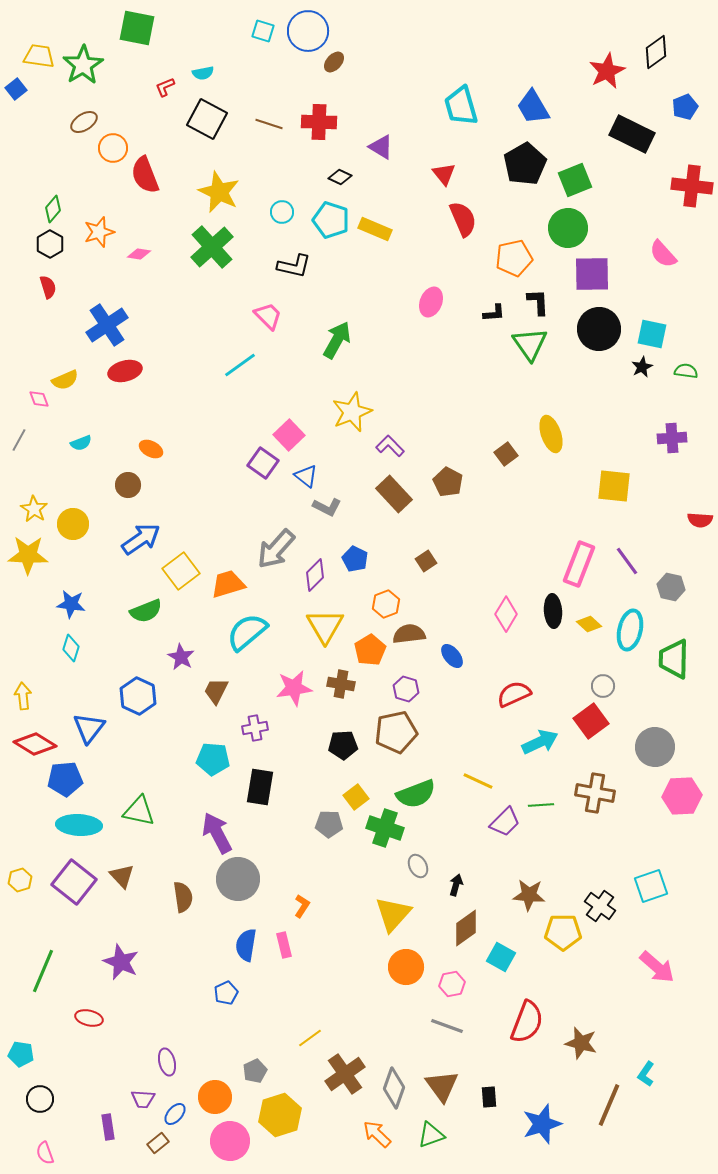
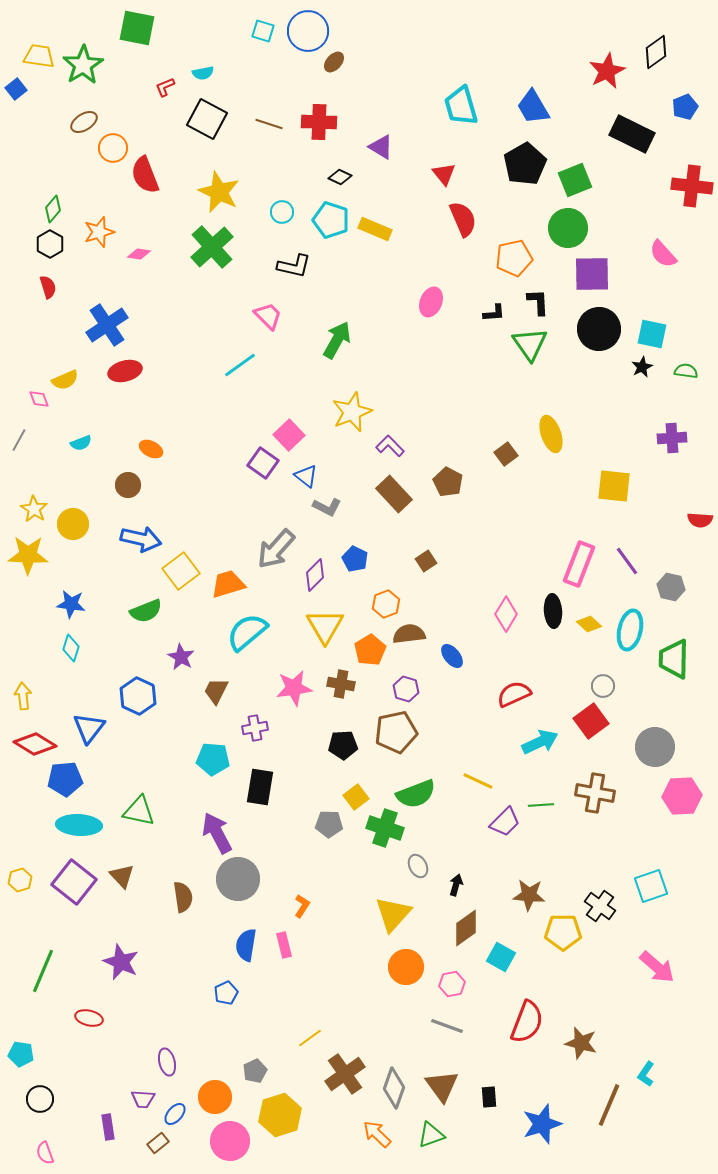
blue arrow at (141, 539): rotated 48 degrees clockwise
